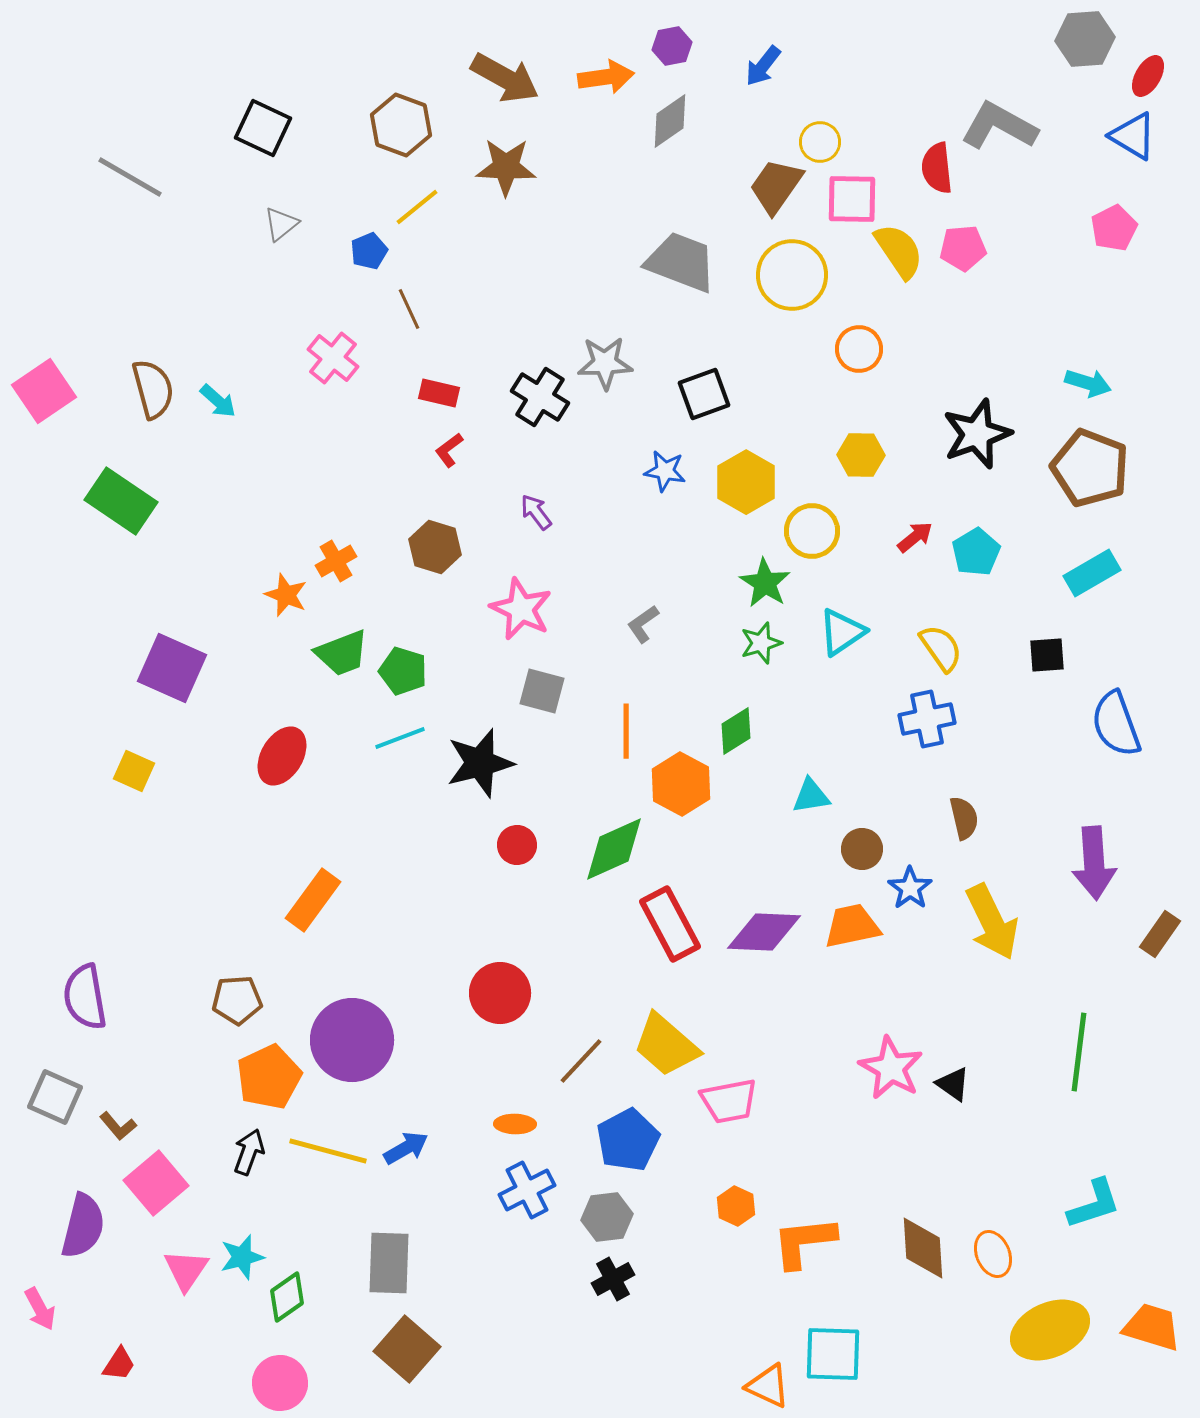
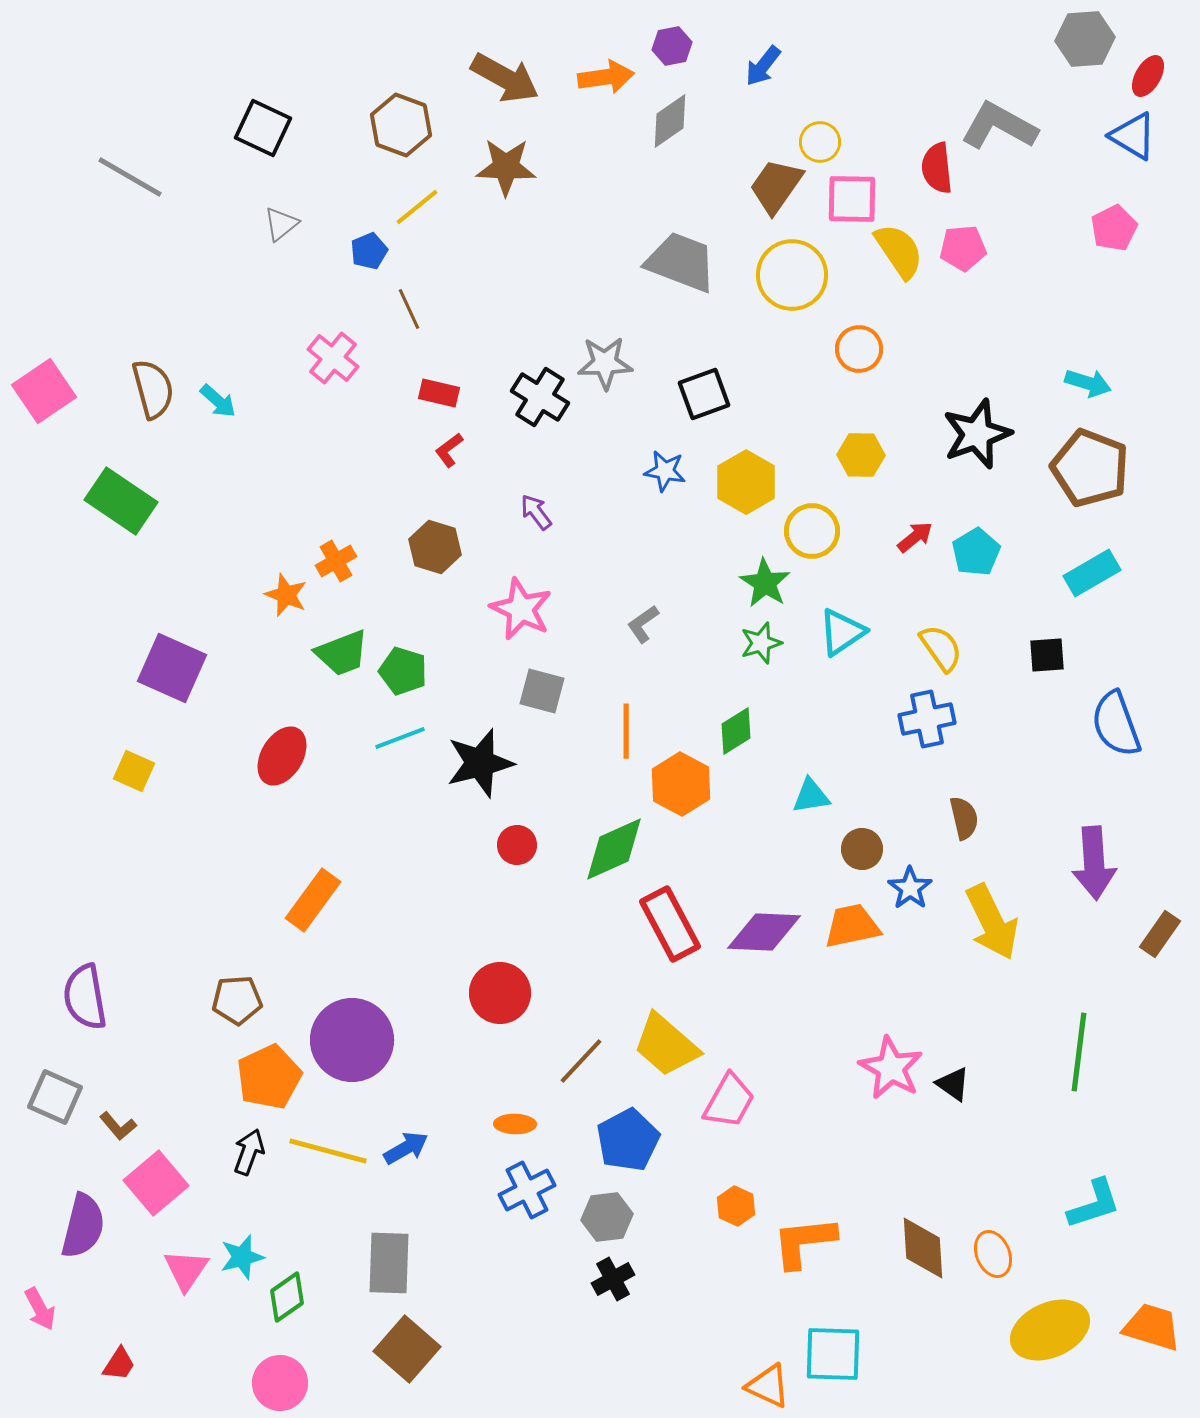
pink trapezoid at (729, 1101): rotated 50 degrees counterclockwise
